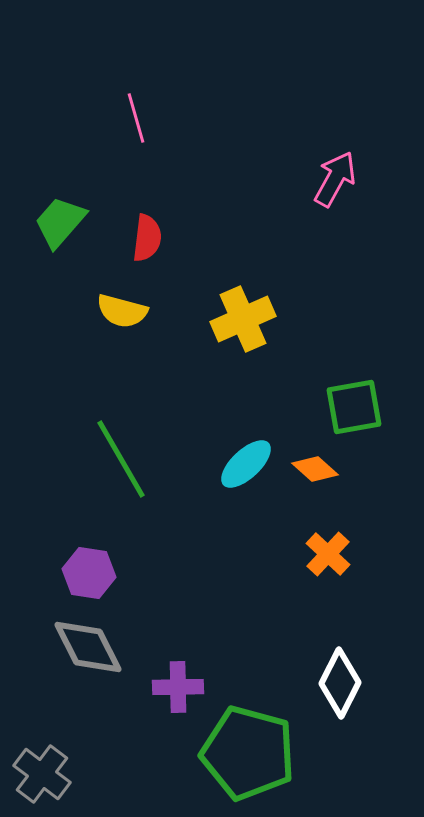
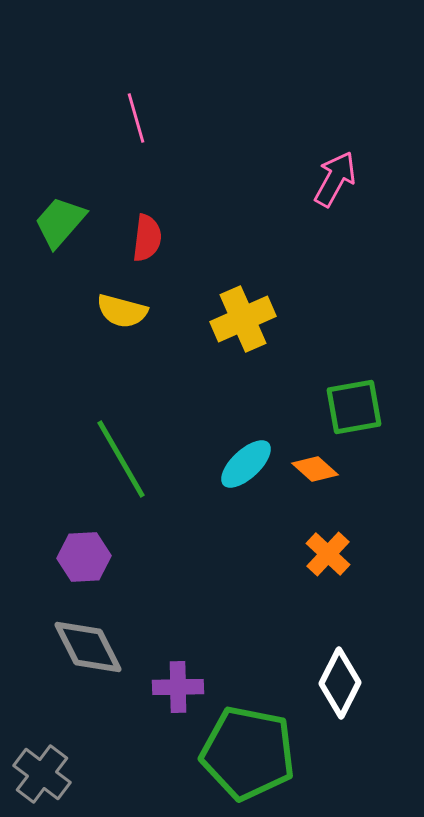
purple hexagon: moved 5 px left, 16 px up; rotated 12 degrees counterclockwise
green pentagon: rotated 4 degrees counterclockwise
